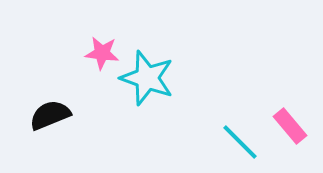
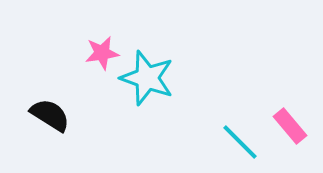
pink star: rotated 16 degrees counterclockwise
black semicircle: rotated 54 degrees clockwise
